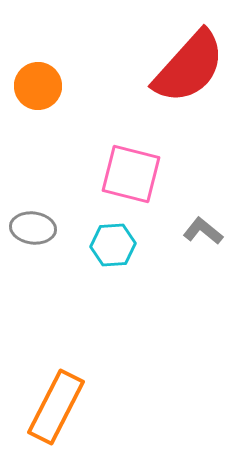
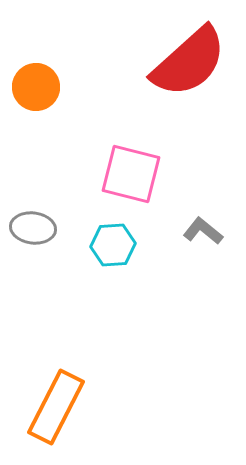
red semicircle: moved 5 px up; rotated 6 degrees clockwise
orange circle: moved 2 px left, 1 px down
